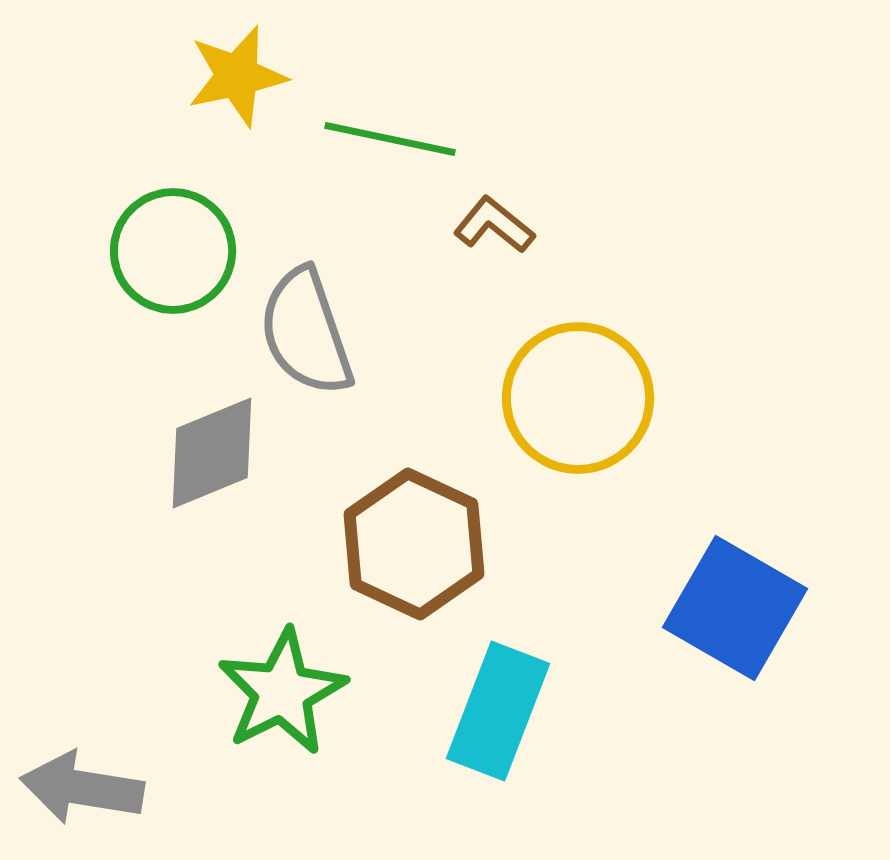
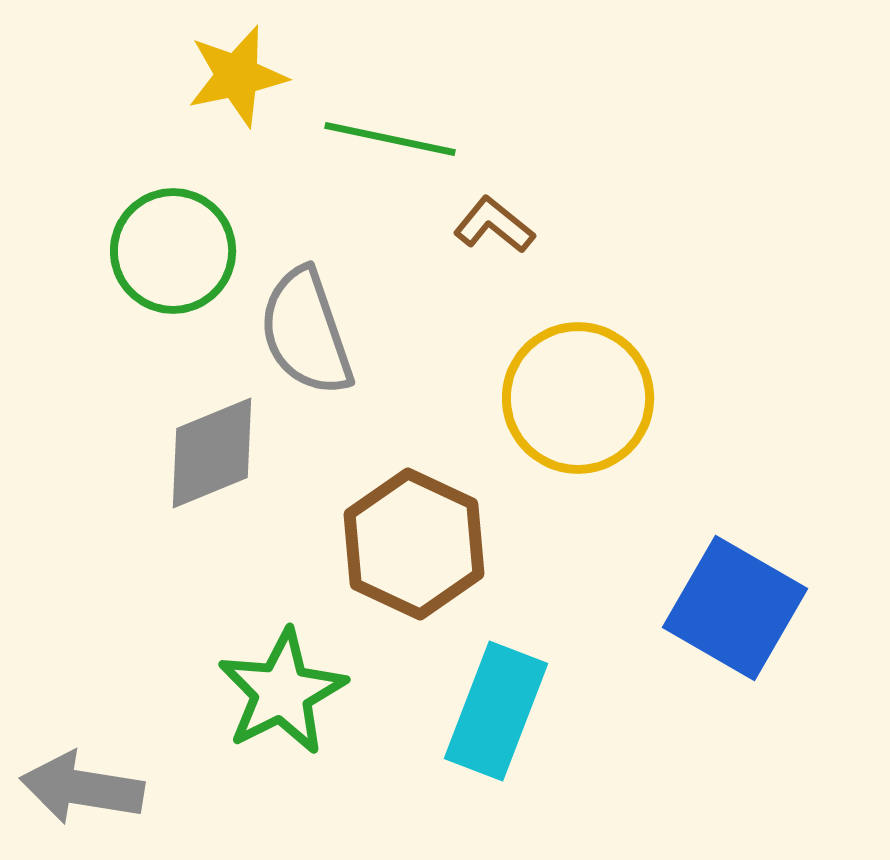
cyan rectangle: moved 2 px left
